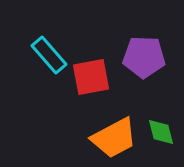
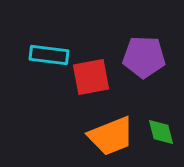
cyan rectangle: rotated 42 degrees counterclockwise
orange trapezoid: moved 3 px left, 2 px up; rotated 6 degrees clockwise
